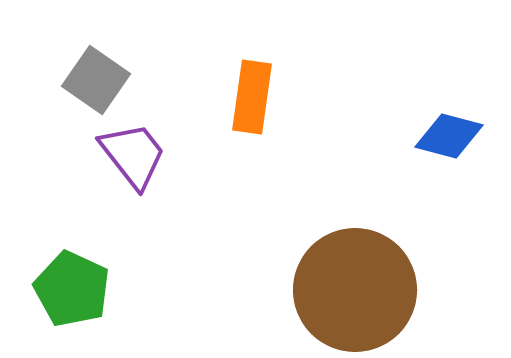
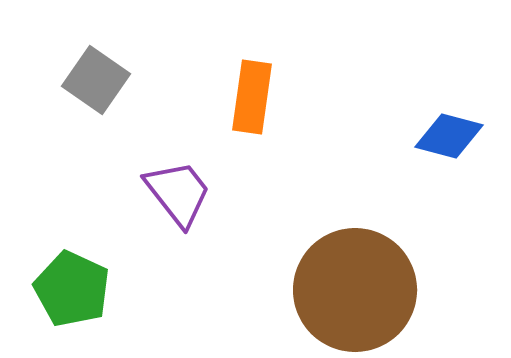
purple trapezoid: moved 45 px right, 38 px down
